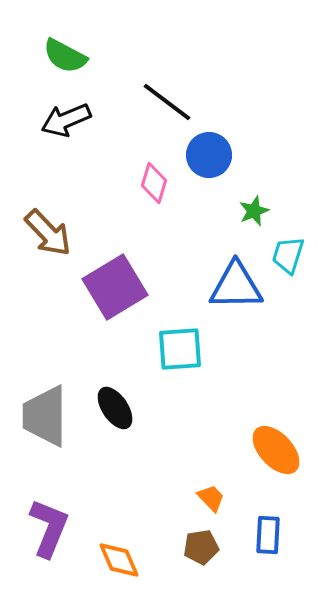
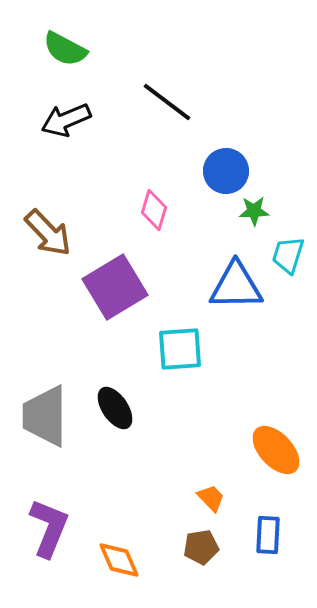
green semicircle: moved 7 px up
blue circle: moved 17 px right, 16 px down
pink diamond: moved 27 px down
green star: rotated 20 degrees clockwise
